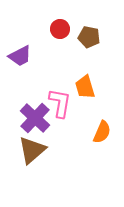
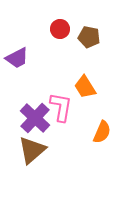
purple trapezoid: moved 3 px left, 2 px down
orange trapezoid: rotated 15 degrees counterclockwise
pink L-shape: moved 1 px right, 4 px down
